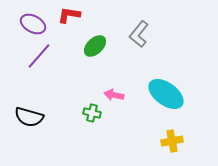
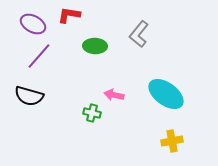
green ellipse: rotated 45 degrees clockwise
black semicircle: moved 21 px up
